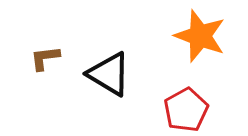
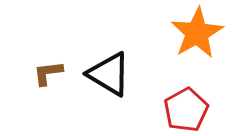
orange star: moved 3 px left, 3 px up; rotated 22 degrees clockwise
brown L-shape: moved 3 px right, 15 px down
